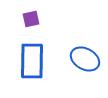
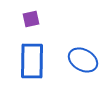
blue ellipse: moved 2 px left, 1 px down
